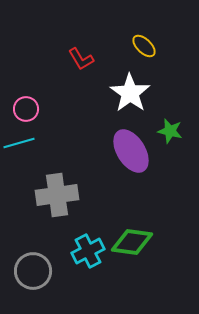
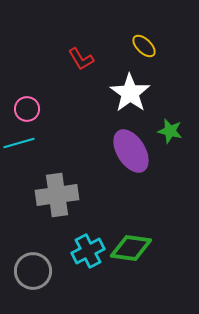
pink circle: moved 1 px right
green diamond: moved 1 px left, 6 px down
